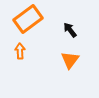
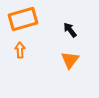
orange rectangle: moved 5 px left; rotated 20 degrees clockwise
orange arrow: moved 1 px up
